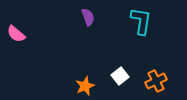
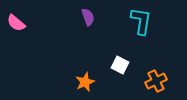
pink semicircle: moved 11 px up
white square: moved 11 px up; rotated 24 degrees counterclockwise
orange star: moved 4 px up
